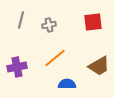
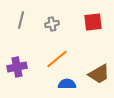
gray cross: moved 3 px right, 1 px up
orange line: moved 2 px right, 1 px down
brown trapezoid: moved 8 px down
